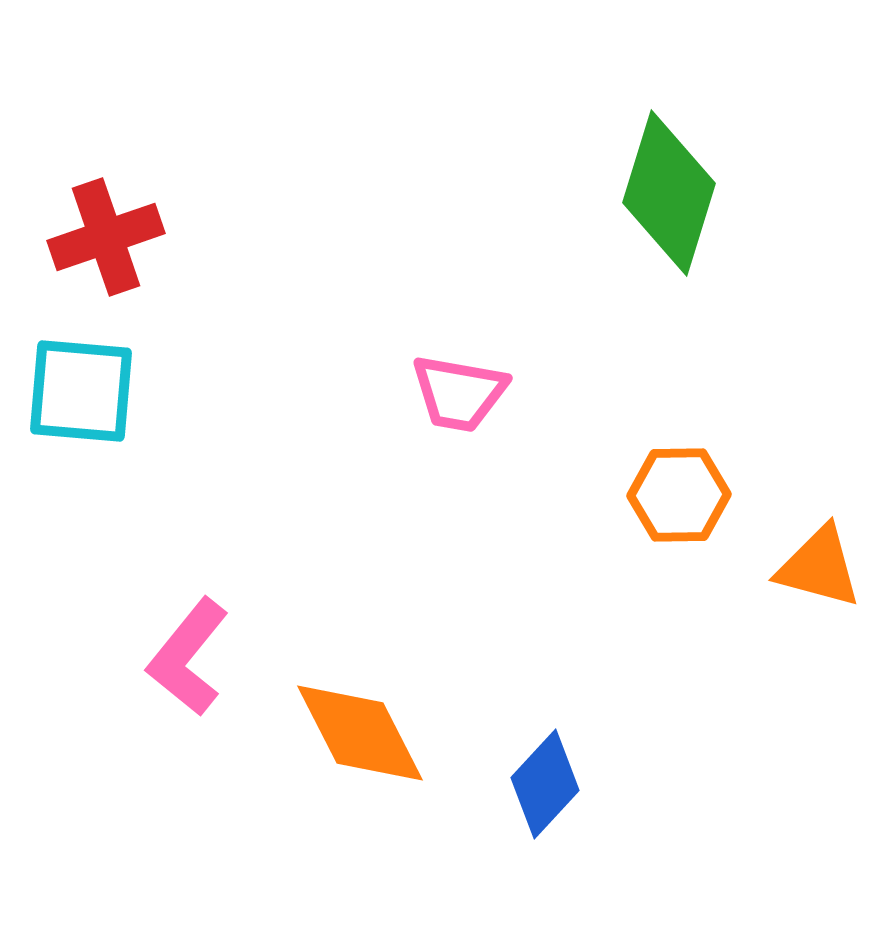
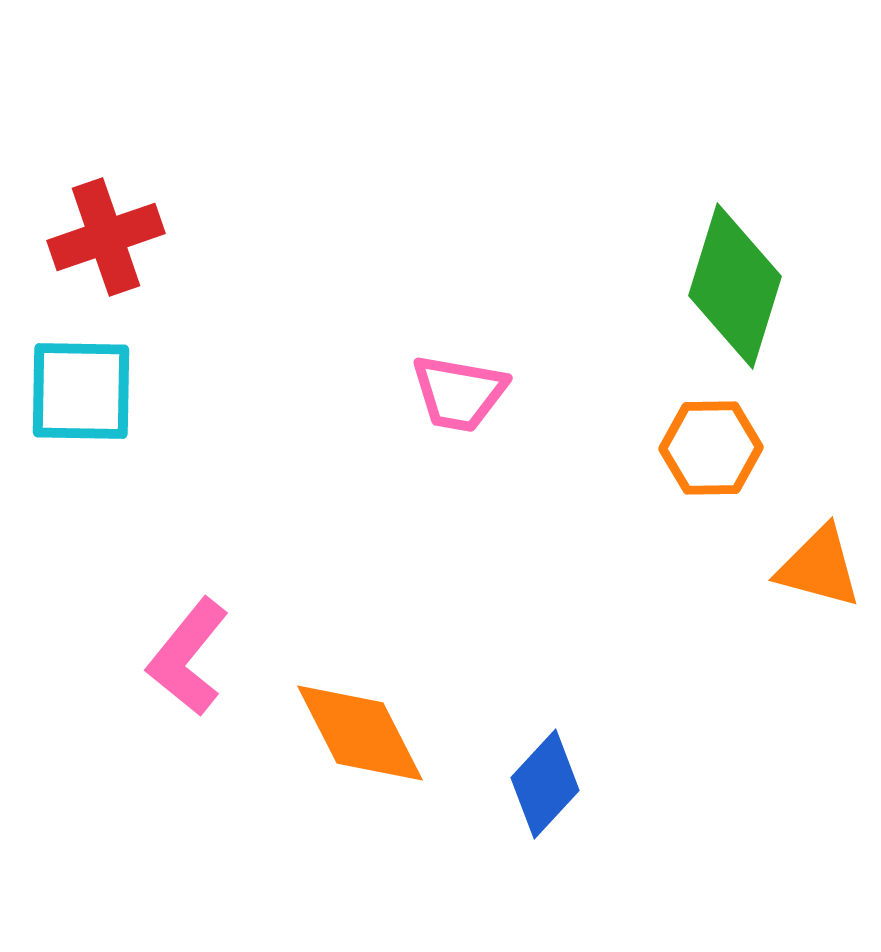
green diamond: moved 66 px right, 93 px down
cyan square: rotated 4 degrees counterclockwise
orange hexagon: moved 32 px right, 47 px up
